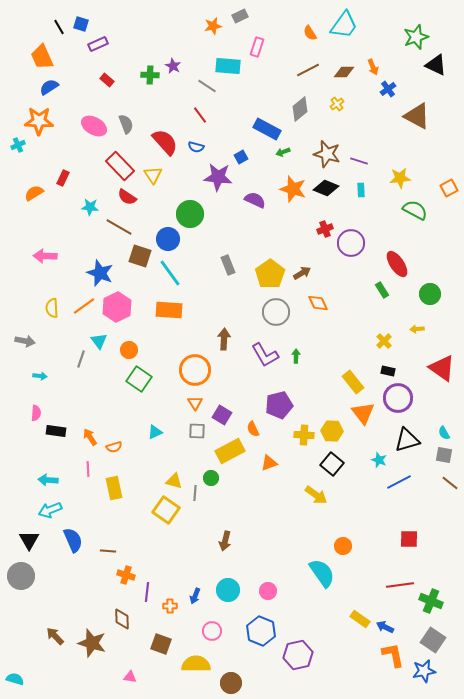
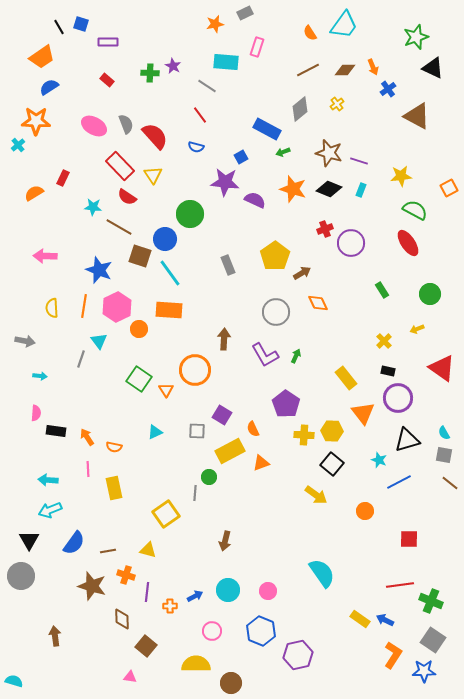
gray rectangle at (240, 16): moved 5 px right, 3 px up
orange star at (213, 26): moved 2 px right, 2 px up
purple rectangle at (98, 44): moved 10 px right, 2 px up; rotated 24 degrees clockwise
orange trapezoid at (42, 57): rotated 100 degrees counterclockwise
black triangle at (436, 65): moved 3 px left, 3 px down
cyan rectangle at (228, 66): moved 2 px left, 4 px up
brown diamond at (344, 72): moved 1 px right, 2 px up
green cross at (150, 75): moved 2 px up
orange star at (39, 121): moved 3 px left
red semicircle at (165, 142): moved 10 px left, 6 px up
cyan cross at (18, 145): rotated 16 degrees counterclockwise
brown star at (327, 154): moved 2 px right, 1 px up
purple star at (218, 177): moved 7 px right, 5 px down
yellow star at (400, 178): moved 1 px right, 2 px up
black diamond at (326, 188): moved 3 px right, 1 px down
cyan rectangle at (361, 190): rotated 24 degrees clockwise
cyan star at (90, 207): moved 3 px right
blue circle at (168, 239): moved 3 px left
red ellipse at (397, 264): moved 11 px right, 21 px up
blue star at (100, 273): moved 1 px left, 3 px up
yellow pentagon at (270, 274): moved 5 px right, 18 px up
orange line at (84, 306): rotated 45 degrees counterclockwise
yellow arrow at (417, 329): rotated 16 degrees counterclockwise
orange circle at (129, 350): moved 10 px right, 21 px up
green arrow at (296, 356): rotated 24 degrees clockwise
yellow rectangle at (353, 382): moved 7 px left, 4 px up
orange triangle at (195, 403): moved 29 px left, 13 px up
purple pentagon at (279, 405): moved 7 px right, 1 px up; rotated 24 degrees counterclockwise
orange arrow at (90, 437): moved 3 px left
orange semicircle at (114, 447): rotated 28 degrees clockwise
orange triangle at (269, 463): moved 8 px left
green circle at (211, 478): moved 2 px left, 1 px up
yellow triangle at (174, 481): moved 26 px left, 69 px down
yellow square at (166, 510): moved 4 px down; rotated 20 degrees clockwise
blue semicircle at (73, 540): moved 1 px right, 3 px down; rotated 60 degrees clockwise
orange circle at (343, 546): moved 22 px right, 35 px up
brown line at (108, 551): rotated 14 degrees counterclockwise
blue arrow at (195, 596): rotated 140 degrees counterclockwise
blue arrow at (385, 627): moved 7 px up
brown arrow at (55, 636): rotated 36 degrees clockwise
brown star at (92, 643): moved 57 px up
brown square at (161, 644): moved 15 px left, 2 px down; rotated 20 degrees clockwise
orange L-shape at (393, 655): rotated 44 degrees clockwise
blue star at (424, 671): rotated 10 degrees clockwise
cyan semicircle at (15, 679): moved 1 px left, 2 px down
